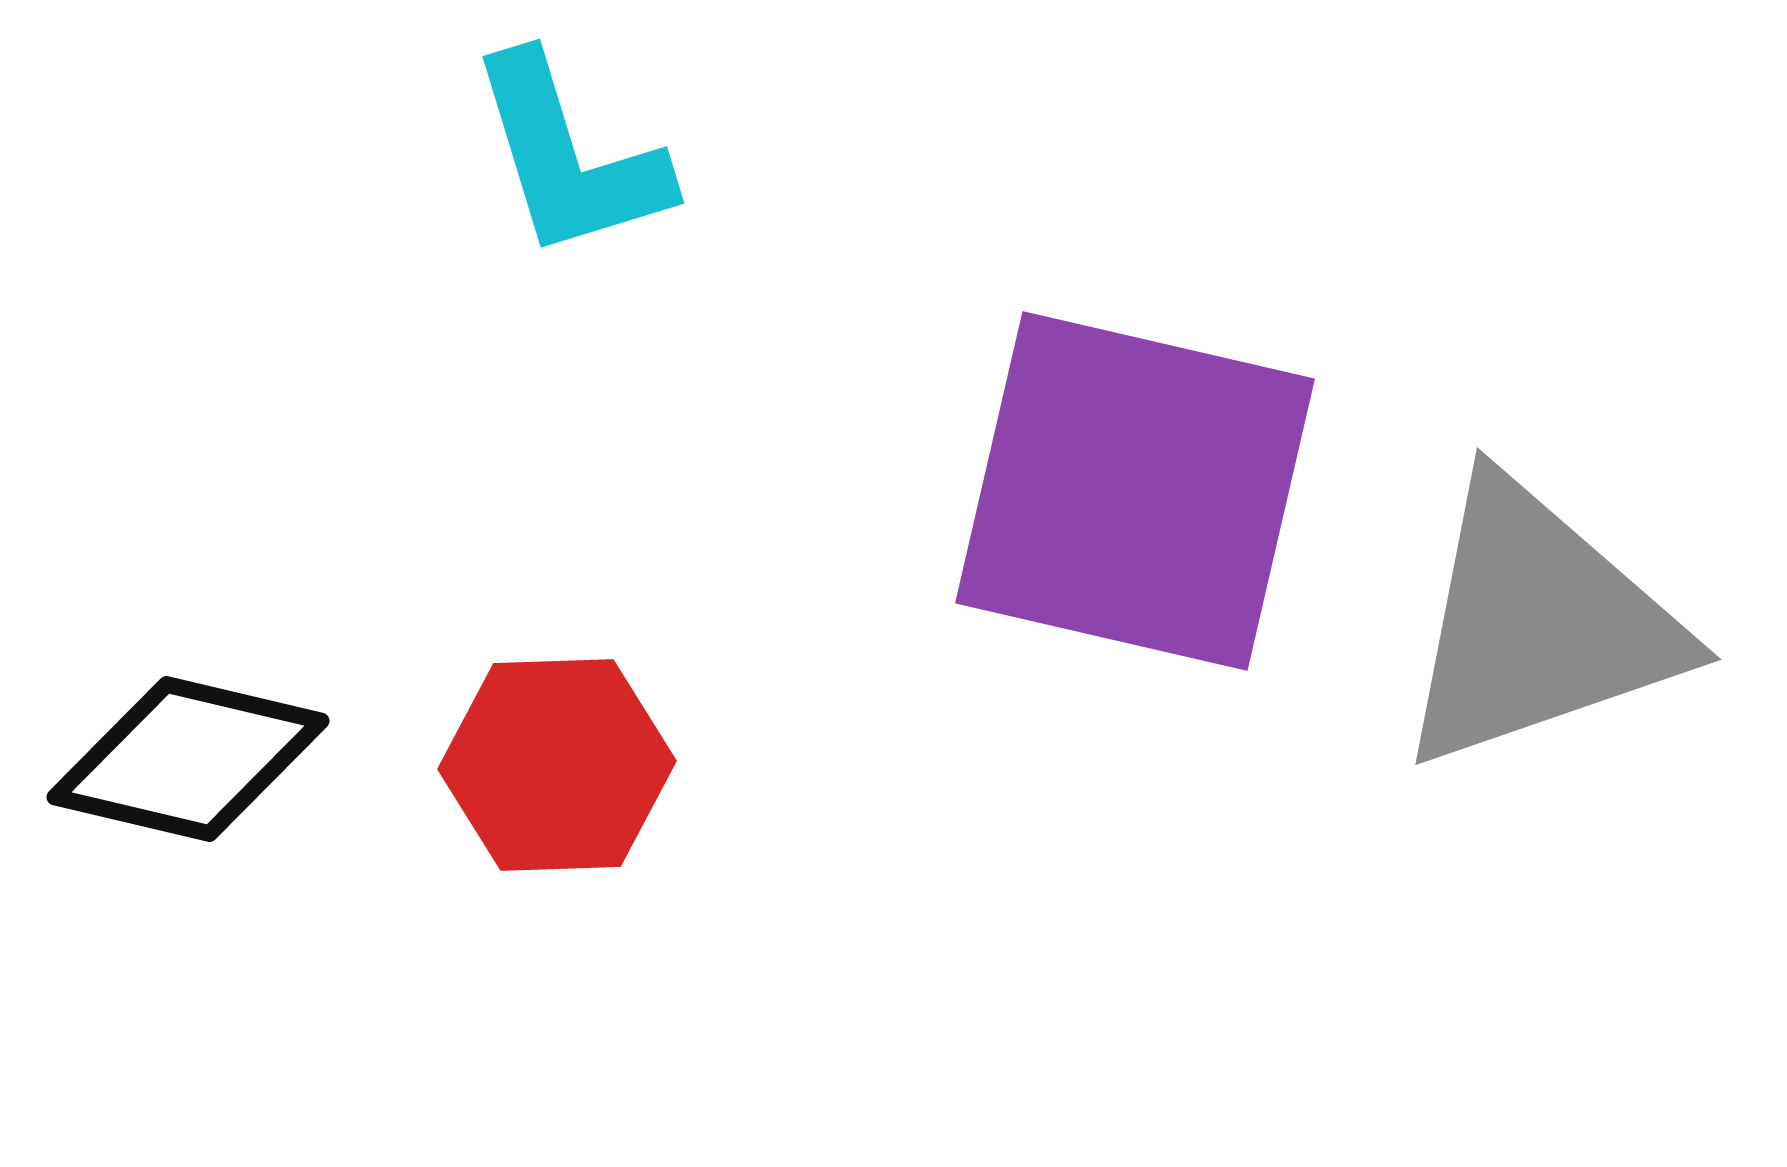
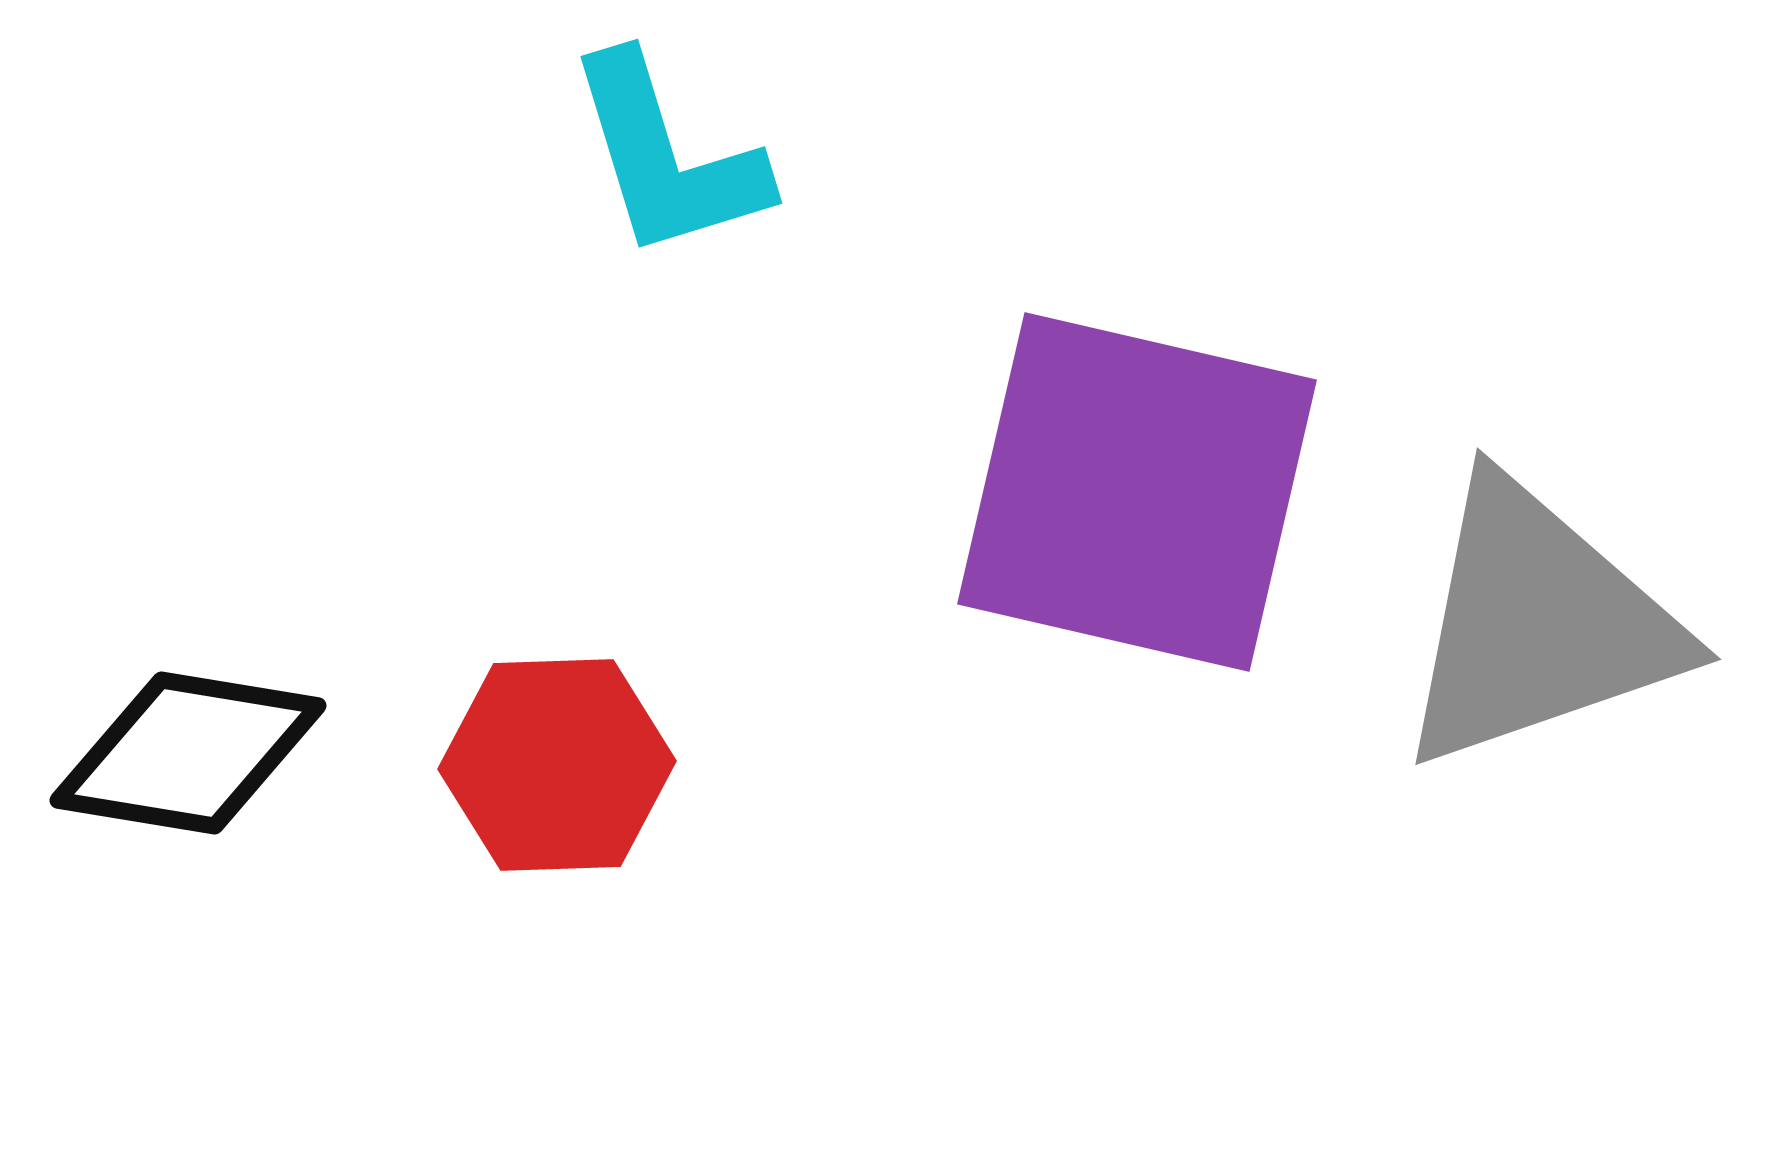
cyan L-shape: moved 98 px right
purple square: moved 2 px right, 1 px down
black diamond: moved 6 px up; rotated 4 degrees counterclockwise
